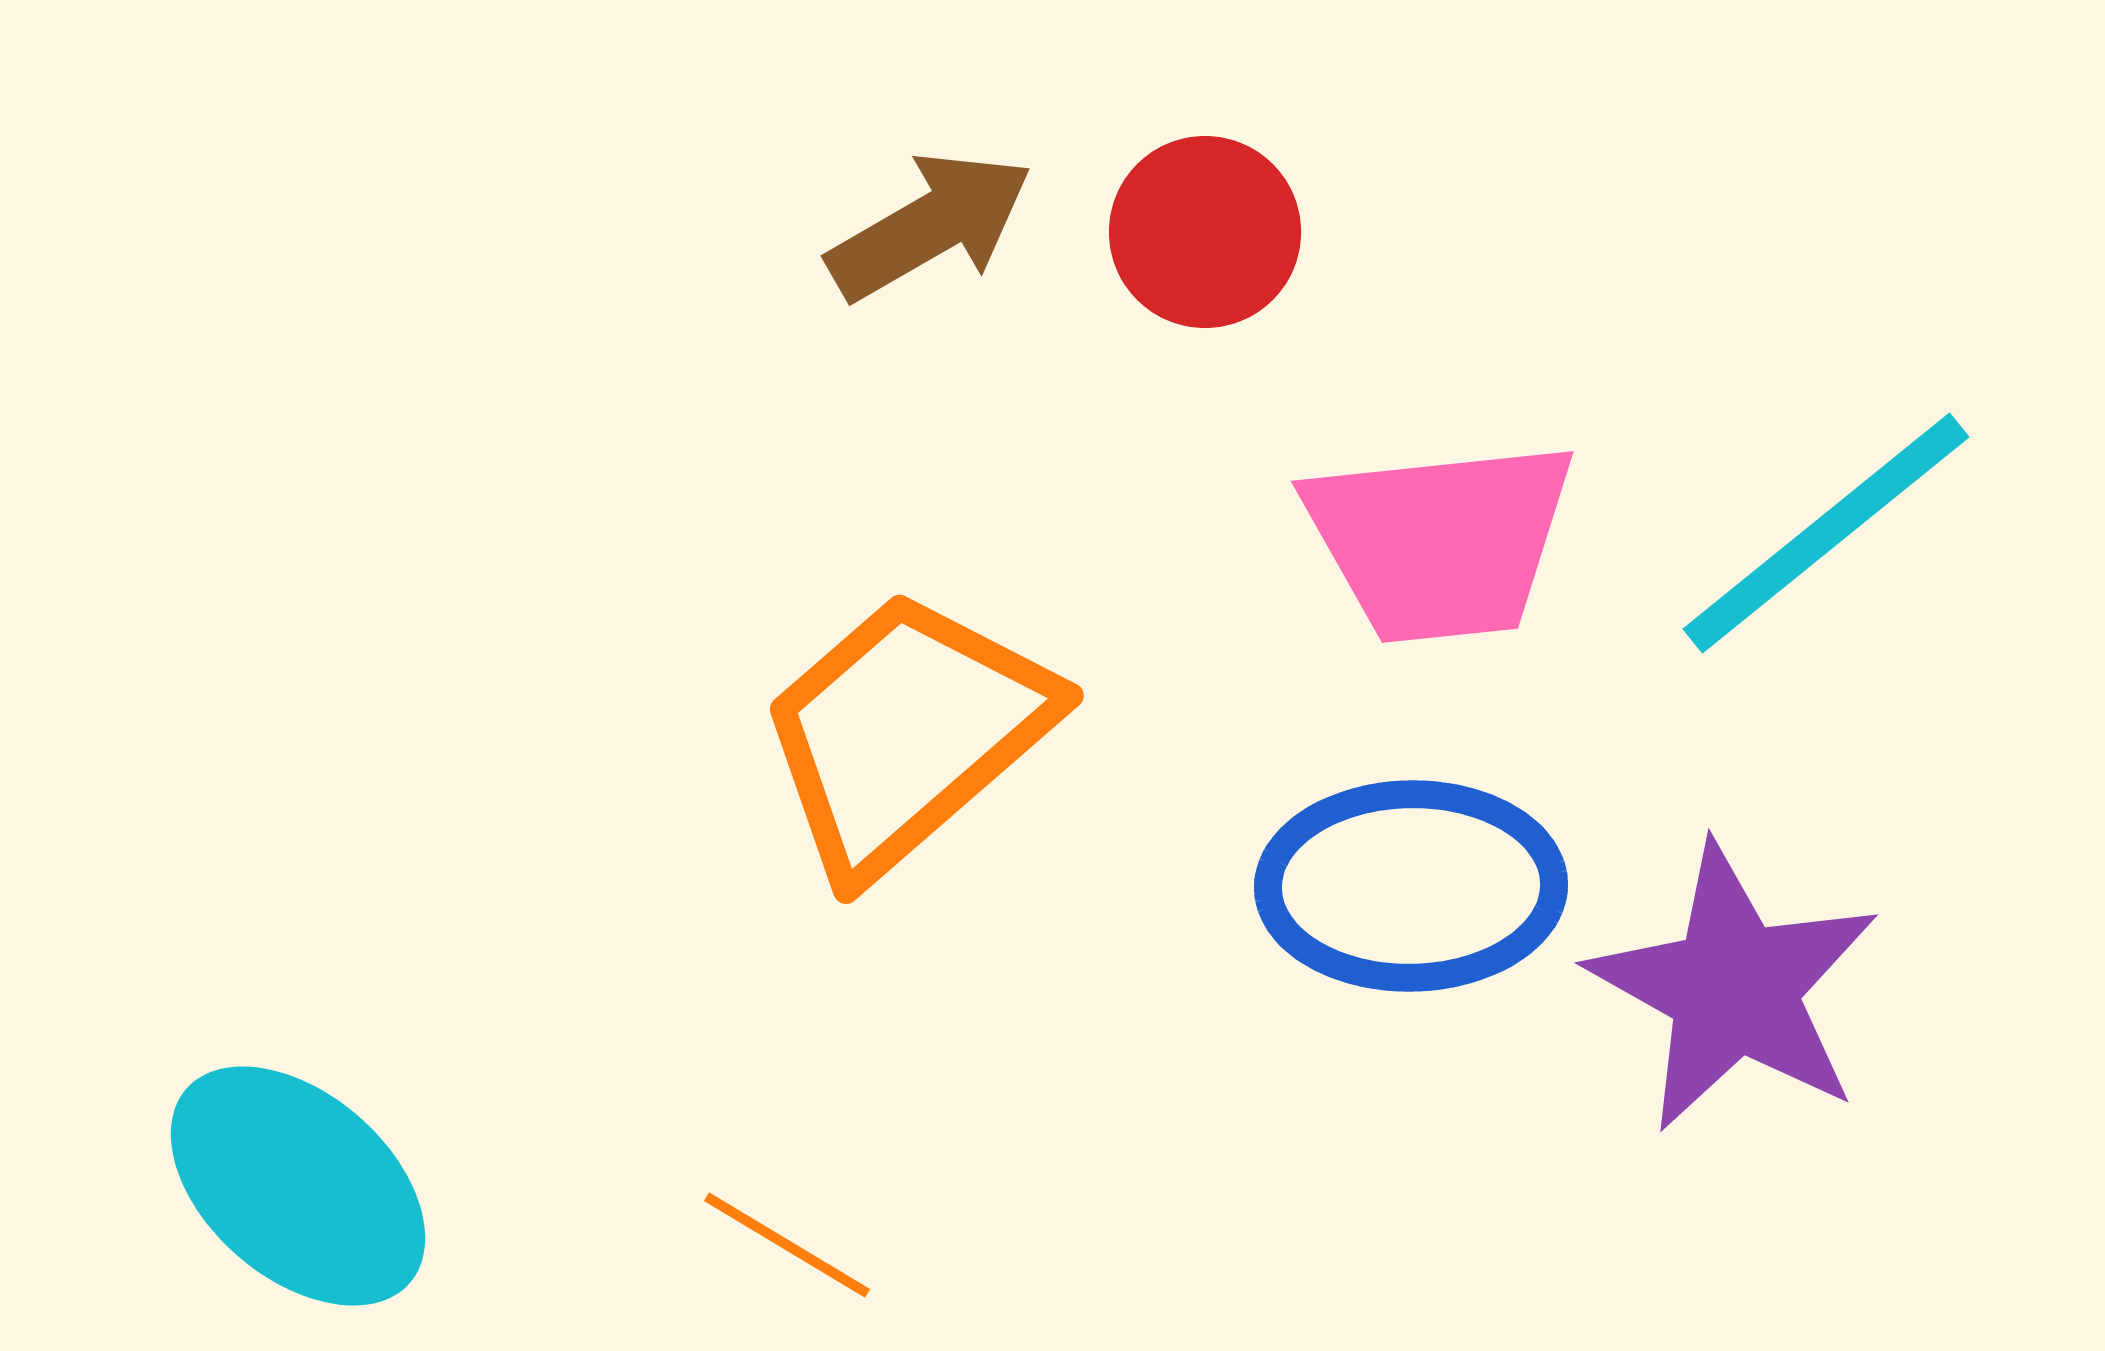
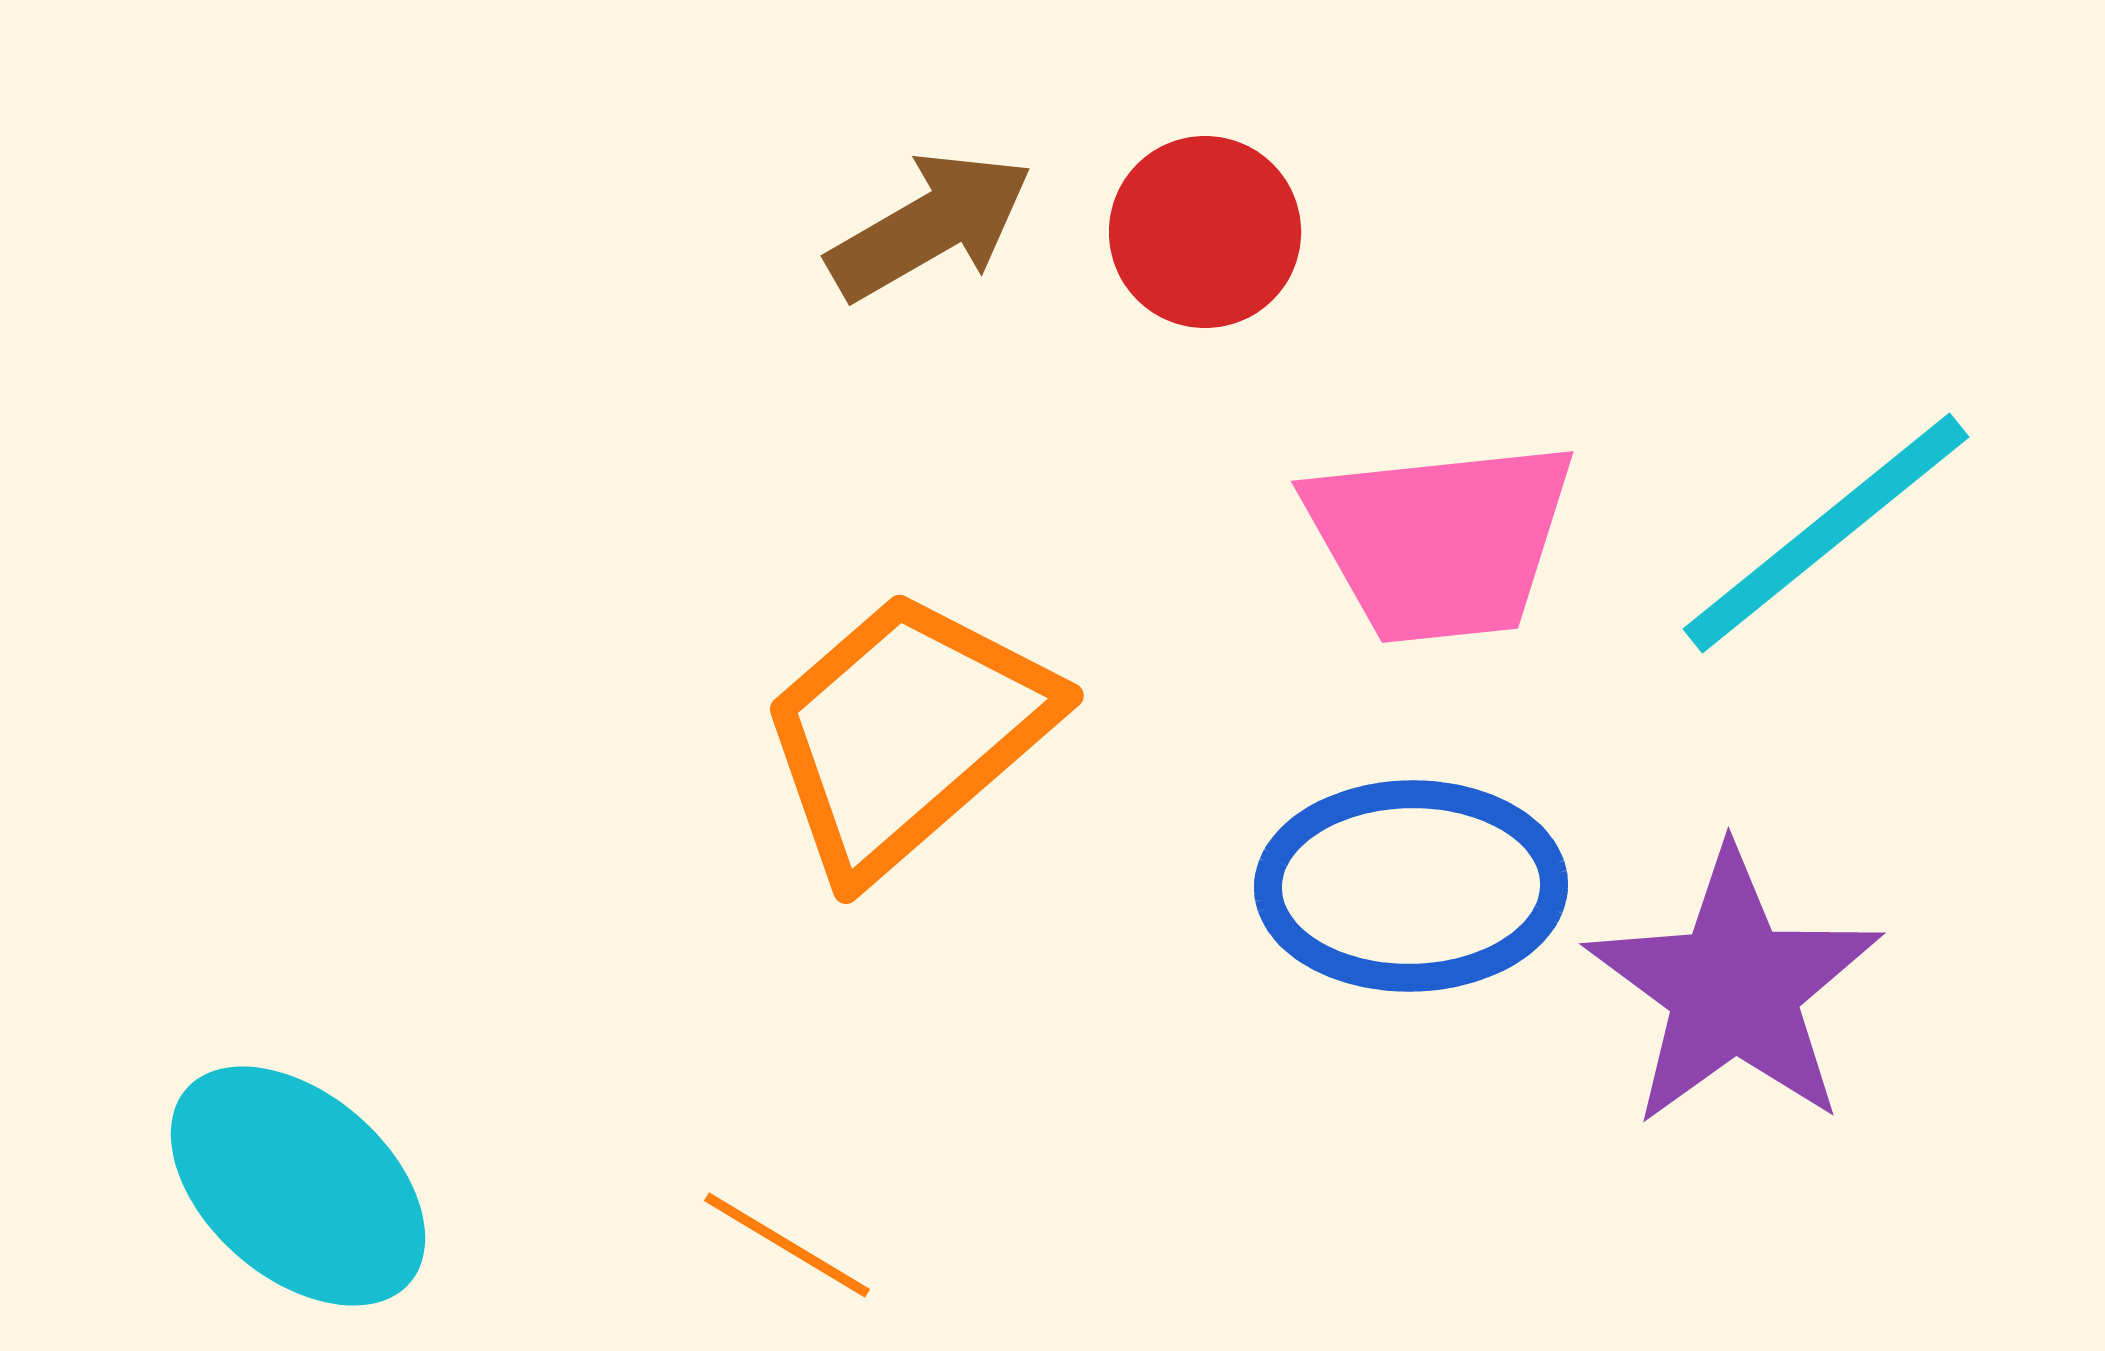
purple star: rotated 7 degrees clockwise
